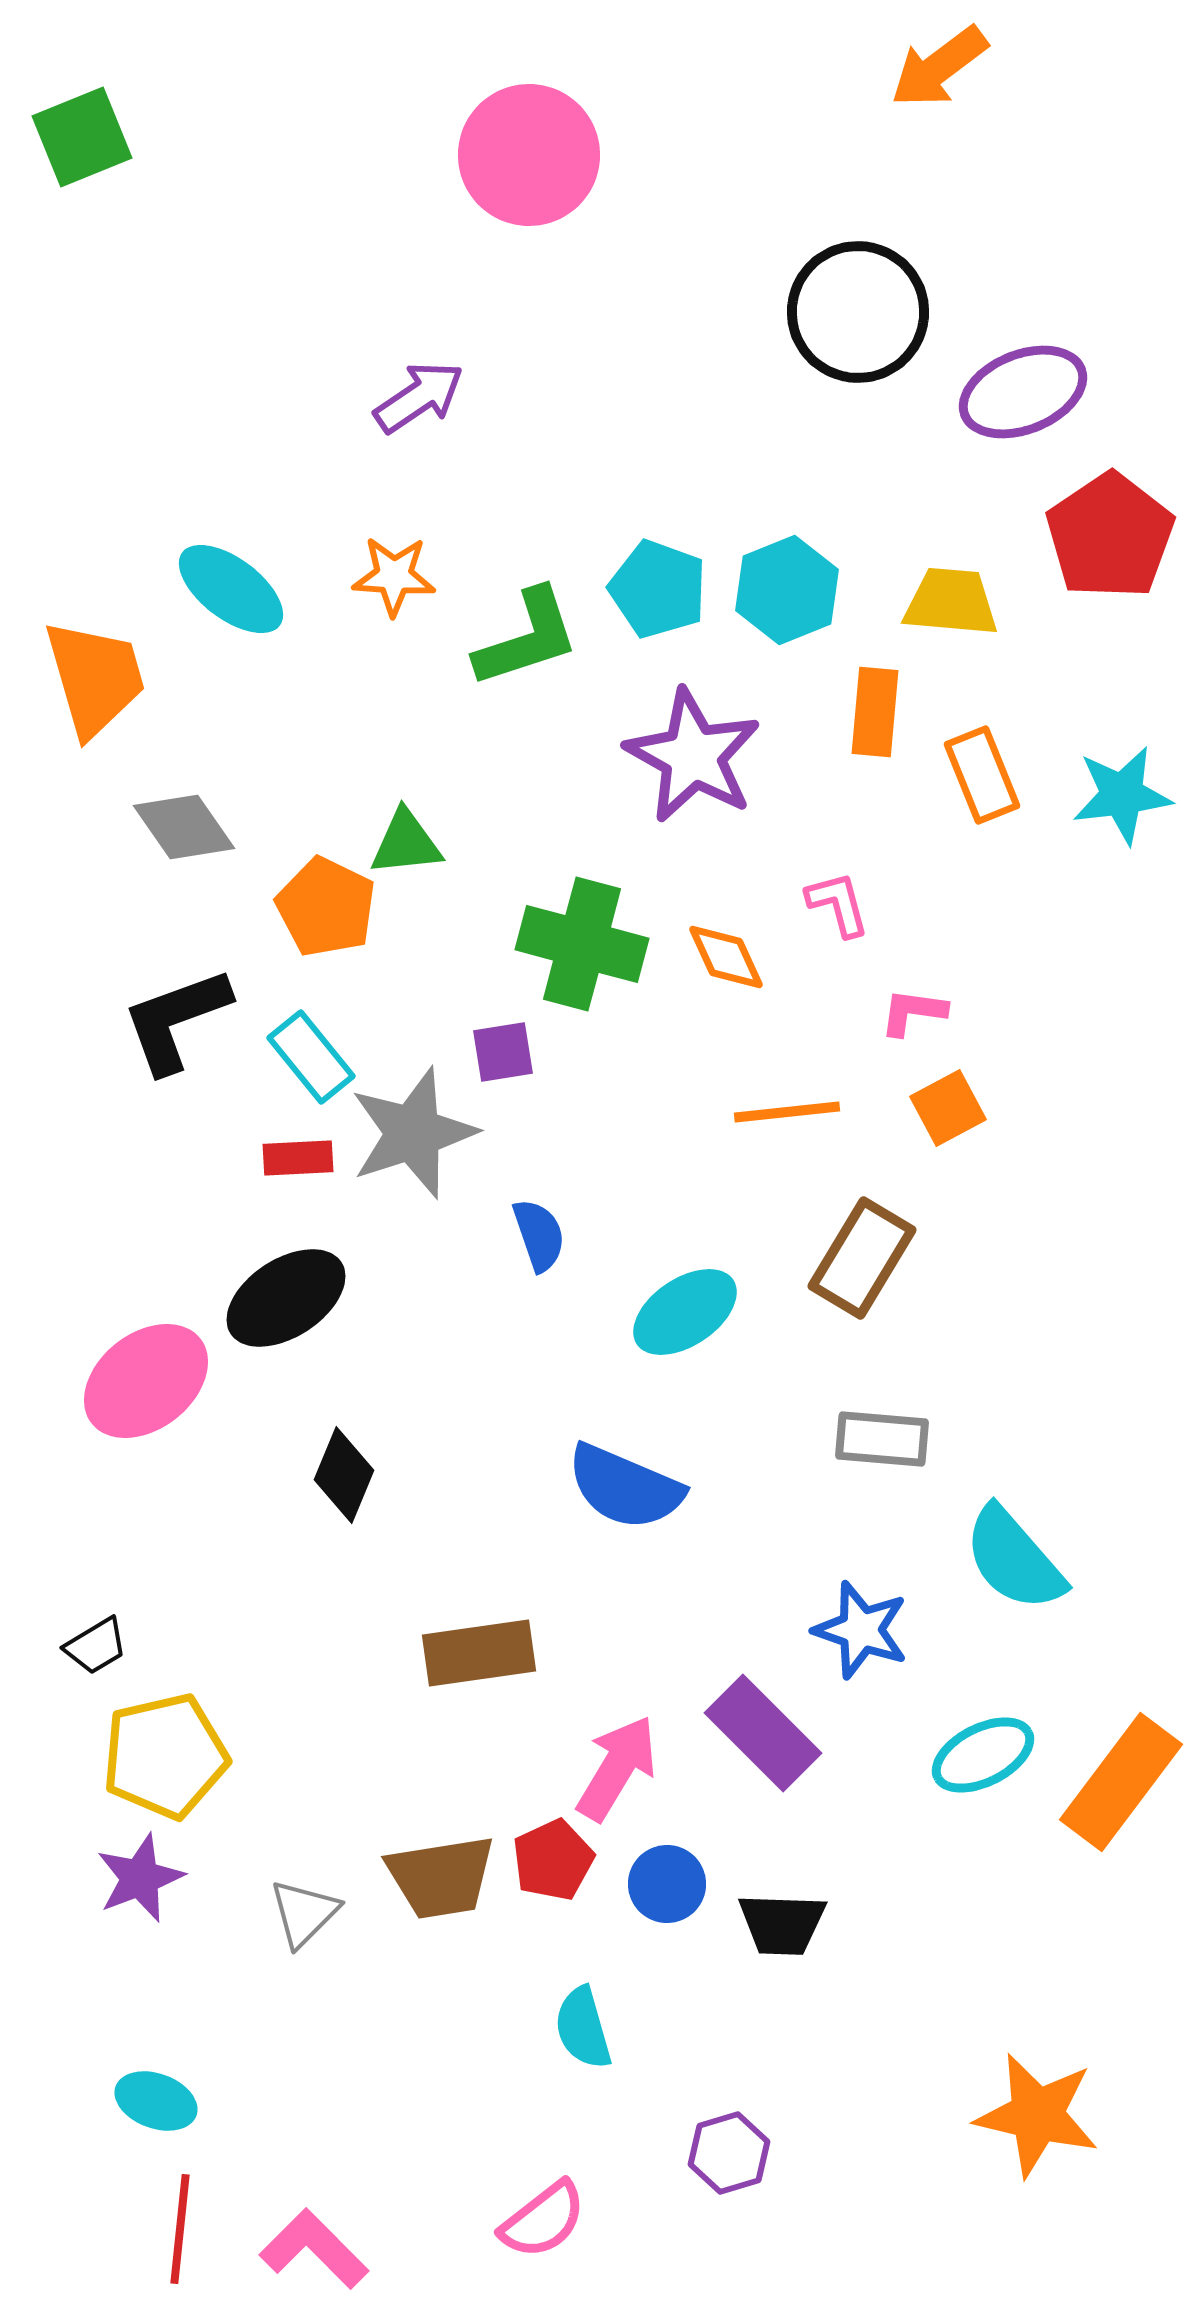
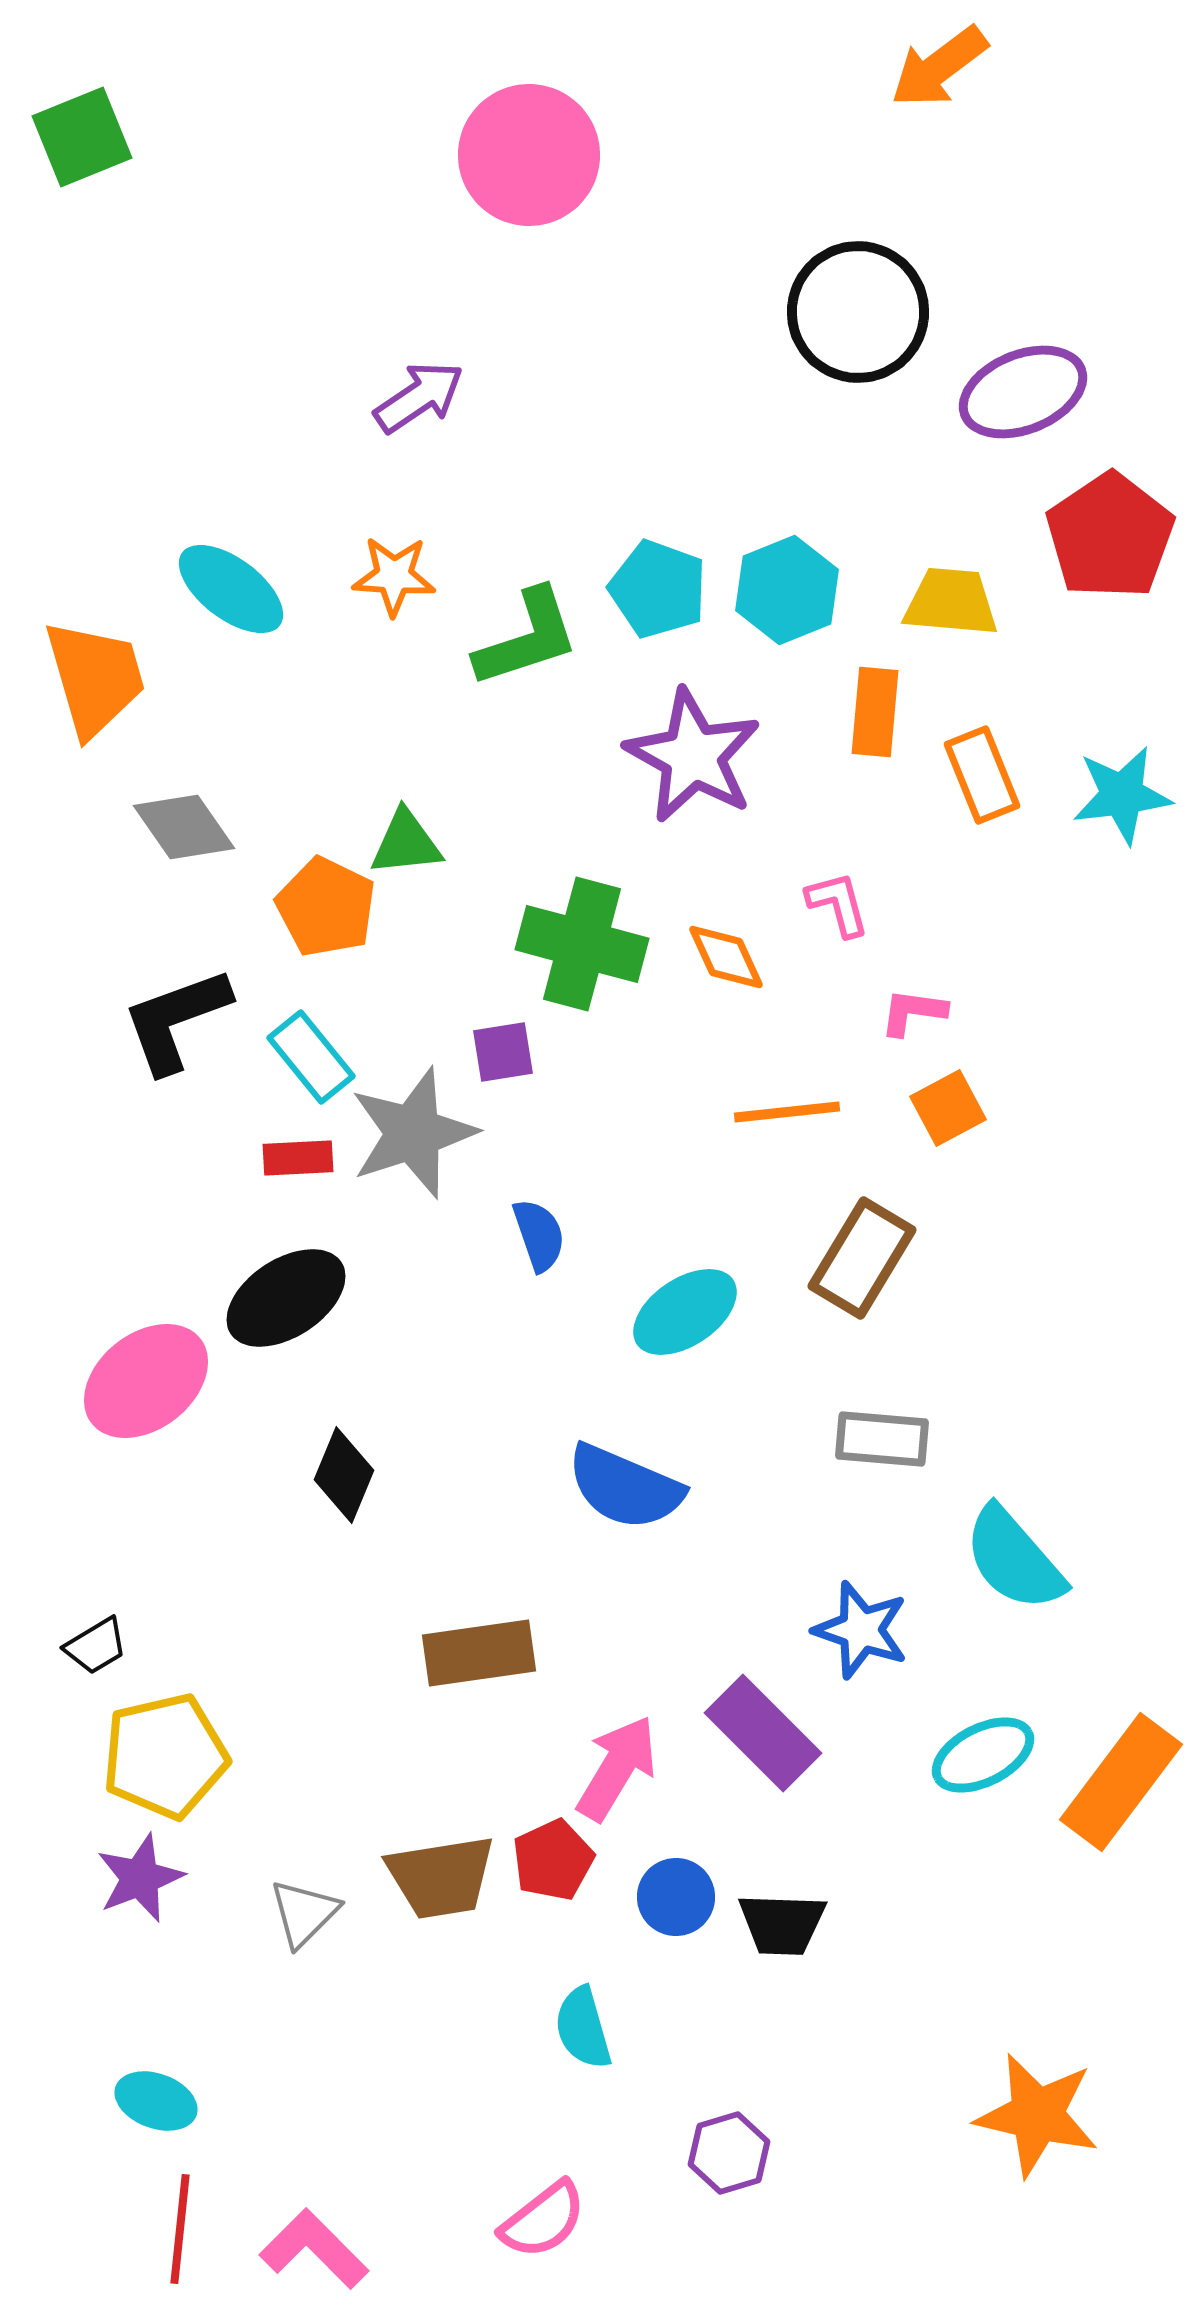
blue circle at (667, 1884): moved 9 px right, 13 px down
